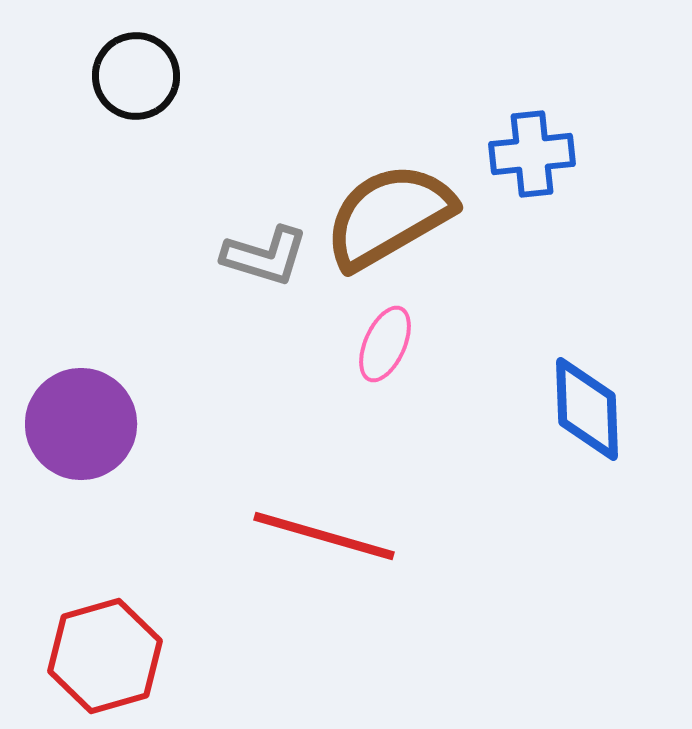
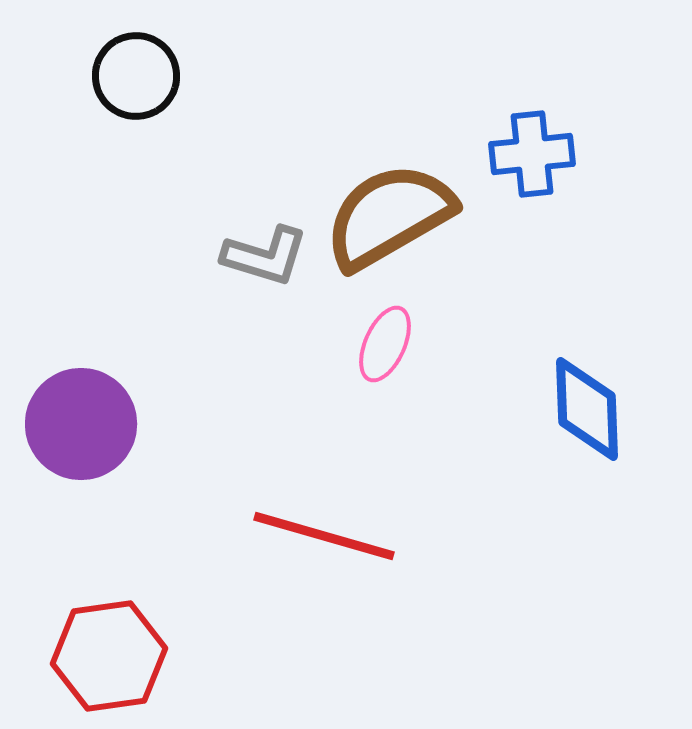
red hexagon: moved 4 px right; rotated 8 degrees clockwise
